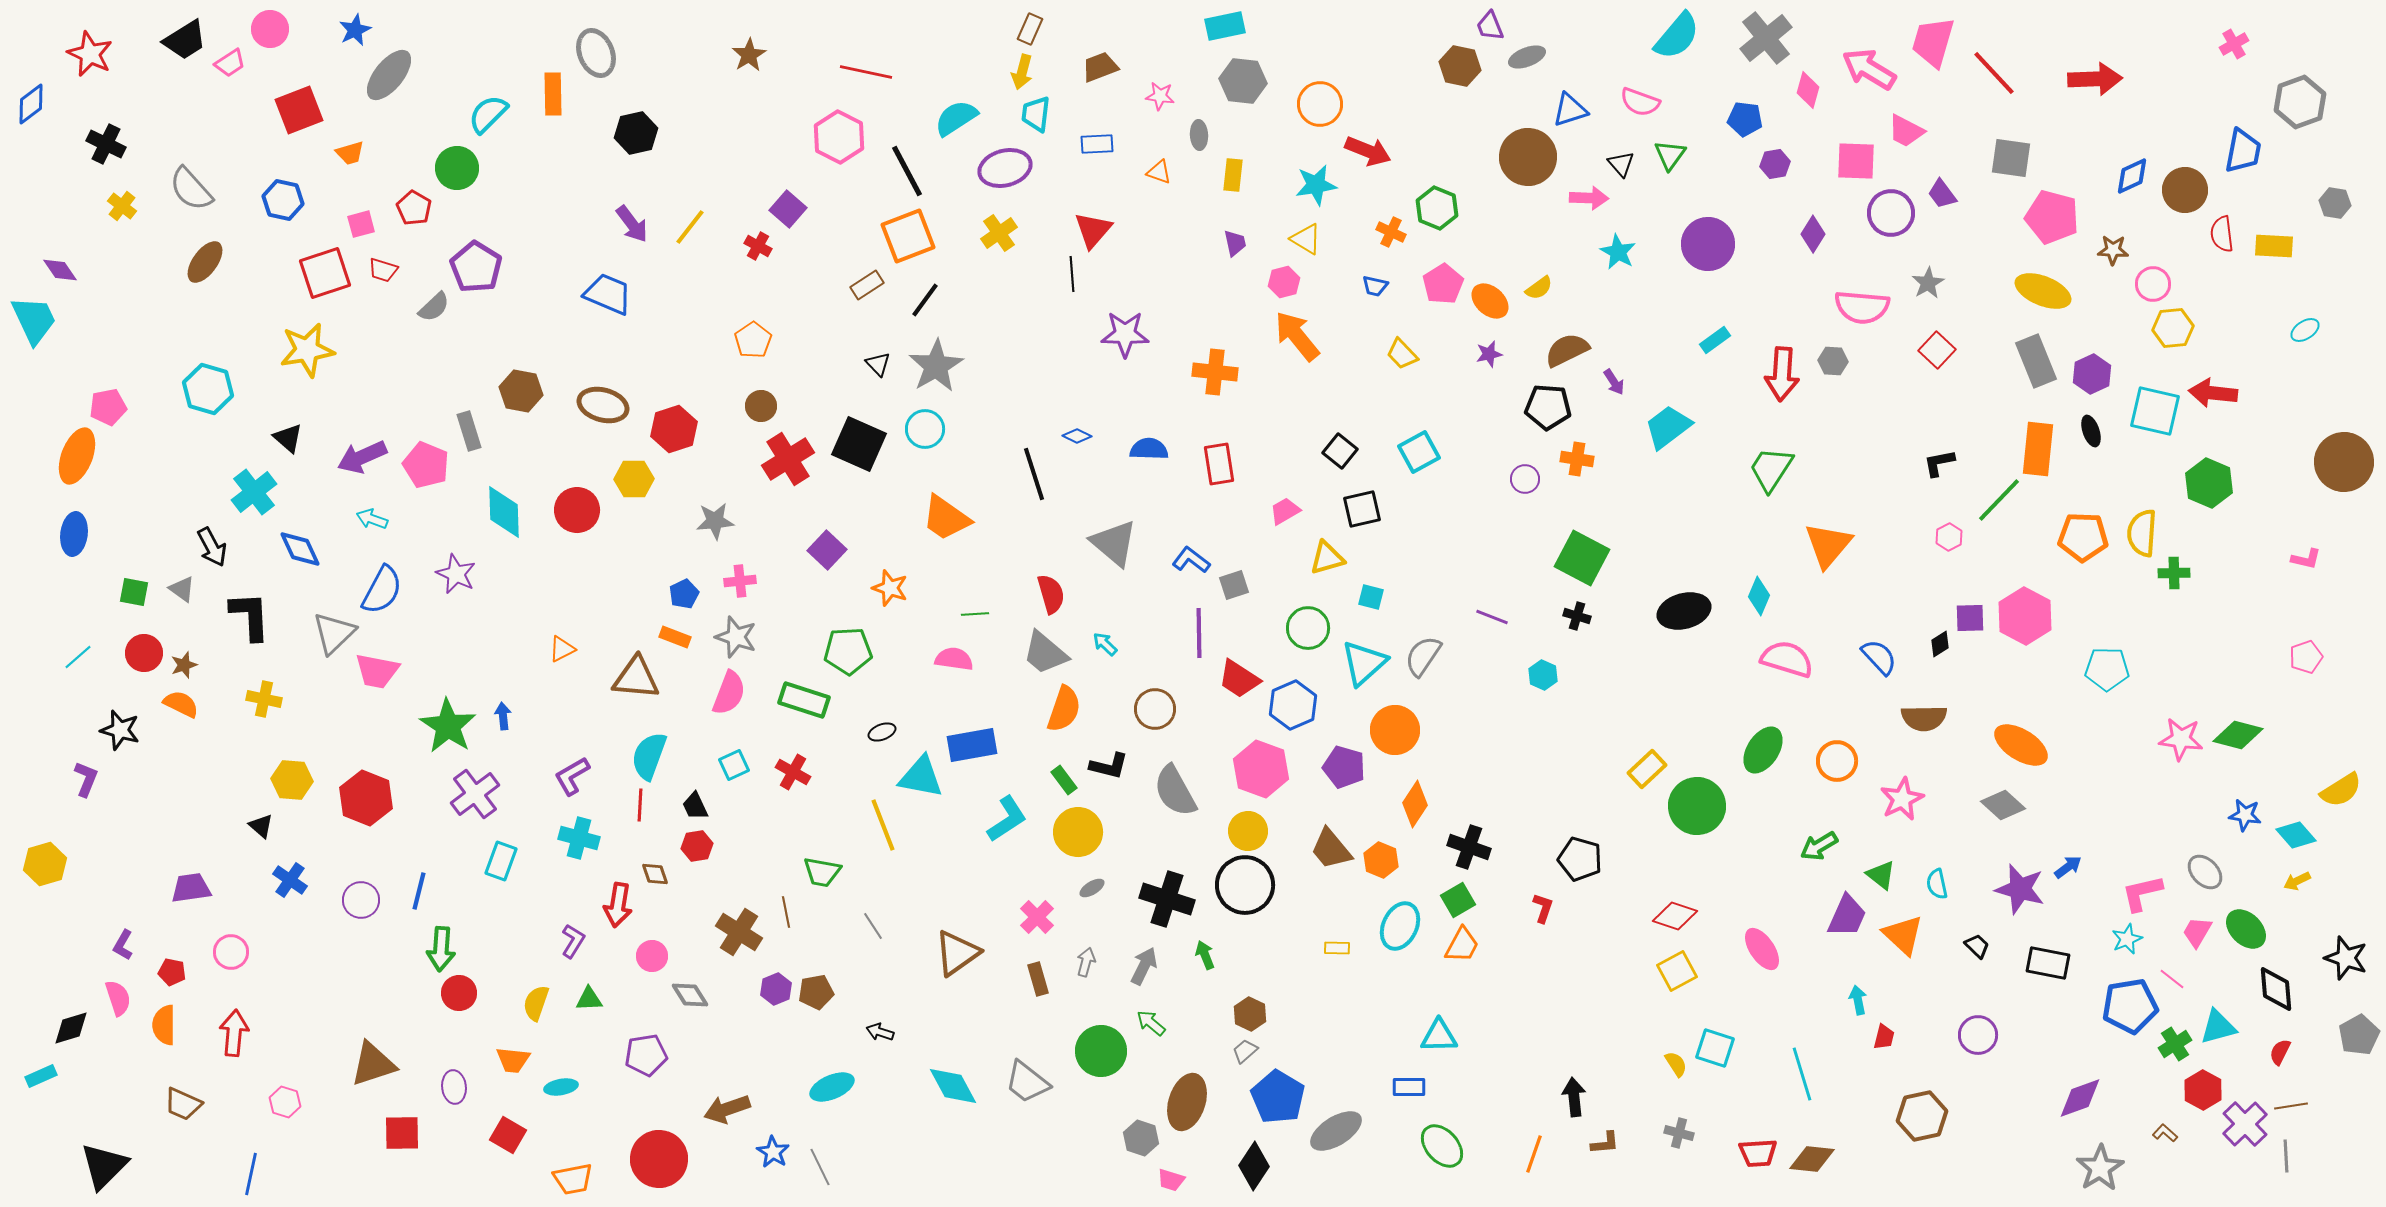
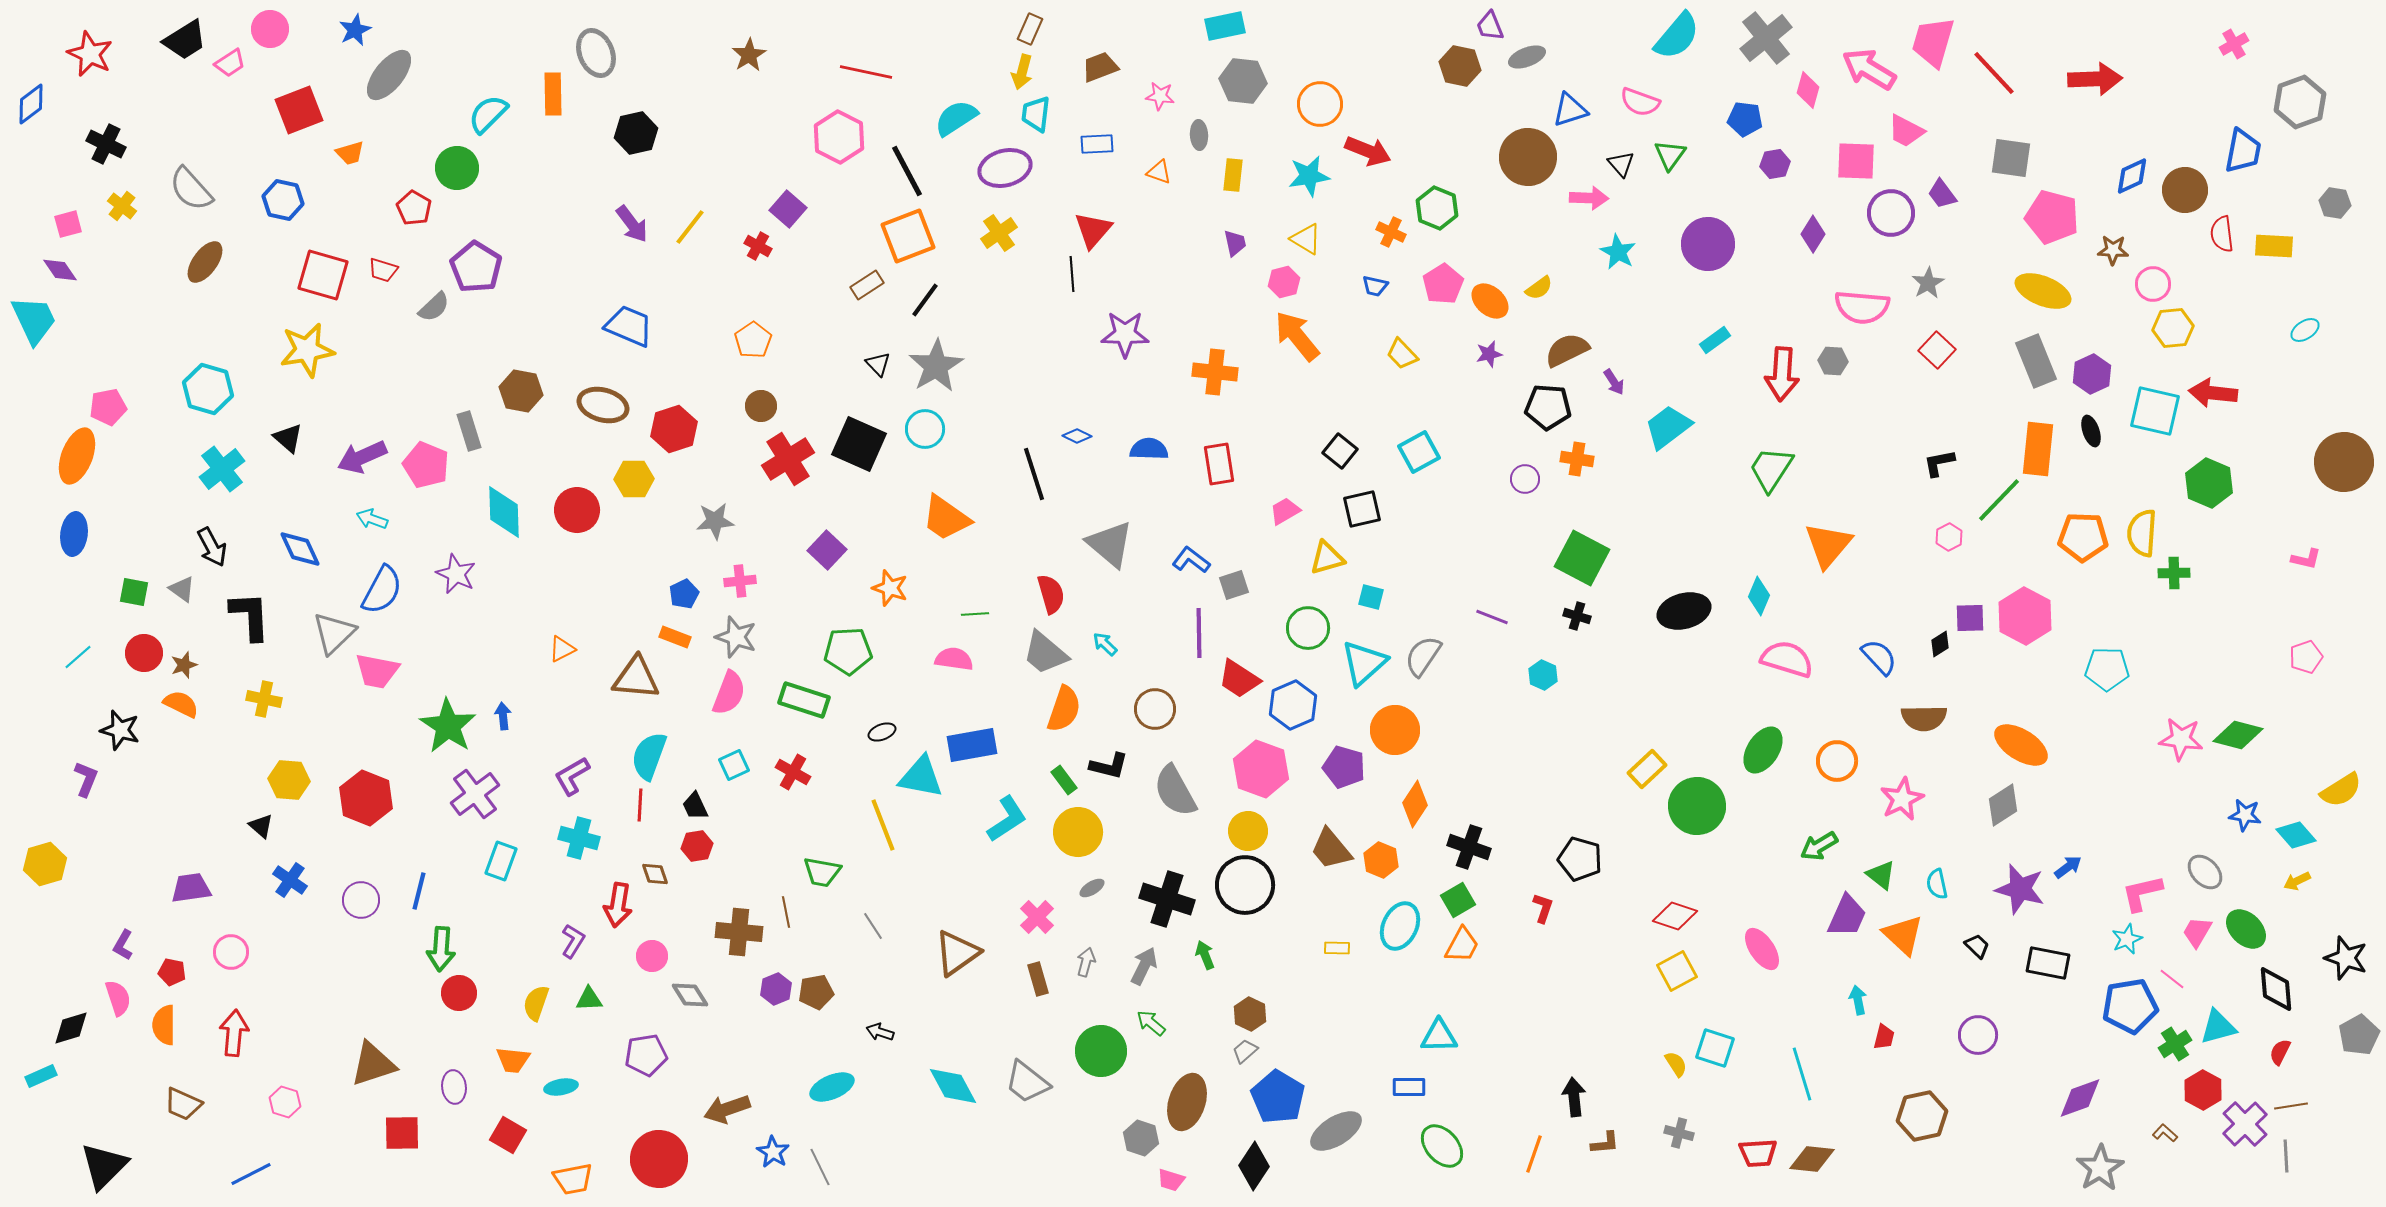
cyan star at (1316, 185): moved 7 px left, 9 px up
pink square at (361, 224): moved 293 px left
red square at (325, 273): moved 2 px left, 2 px down; rotated 34 degrees clockwise
blue trapezoid at (608, 294): moved 21 px right, 32 px down
cyan cross at (254, 492): moved 32 px left, 23 px up
gray triangle at (1114, 543): moved 4 px left, 1 px down
yellow hexagon at (292, 780): moved 3 px left
gray diamond at (2003, 805): rotated 75 degrees counterclockwise
brown cross at (739, 932): rotated 27 degrees counterclockwise
blue line at (251, 1174): rotated 51 degrees clockwise
